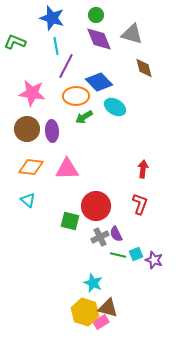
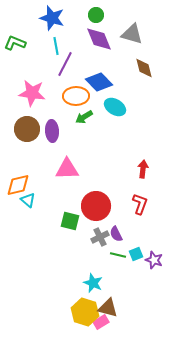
green L-shape: moved 1 px down
purple line: moved 1 px left, 2 px up
orange diamond: moved 13 px left, 18 px down; rotated 20 degrees counterclockwise
